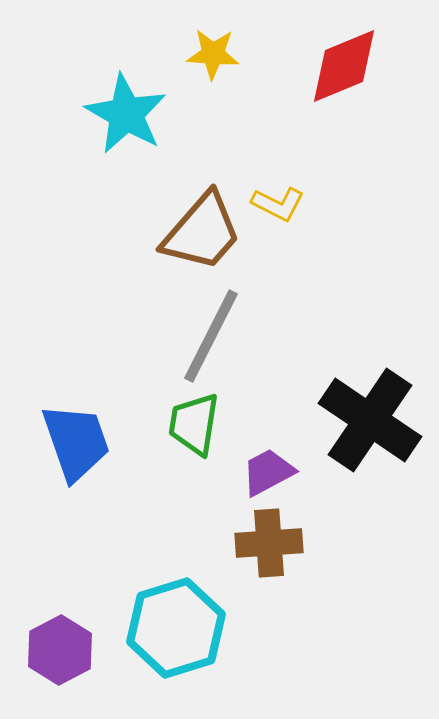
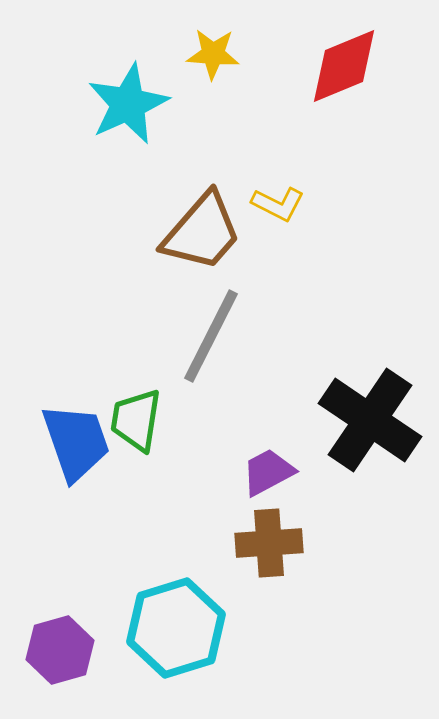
cyan star: moved 2 px right, 10 px up; rotated 18 degrees clockwise
green trapezoid: moved 58 px left, 4 px up
purple hexagon: rotated 12 degrees clockwise
